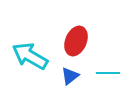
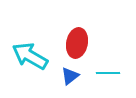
red ellipse: moved 1 px right, 2 px down; rotated 12 degrees counterclockwise
